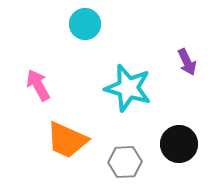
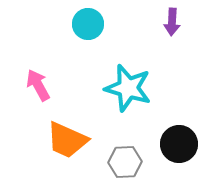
cyan circle: moved 3 px right
purple arrow: moved 15 px left, 40 px up; rotated 28 degrees clockwise
